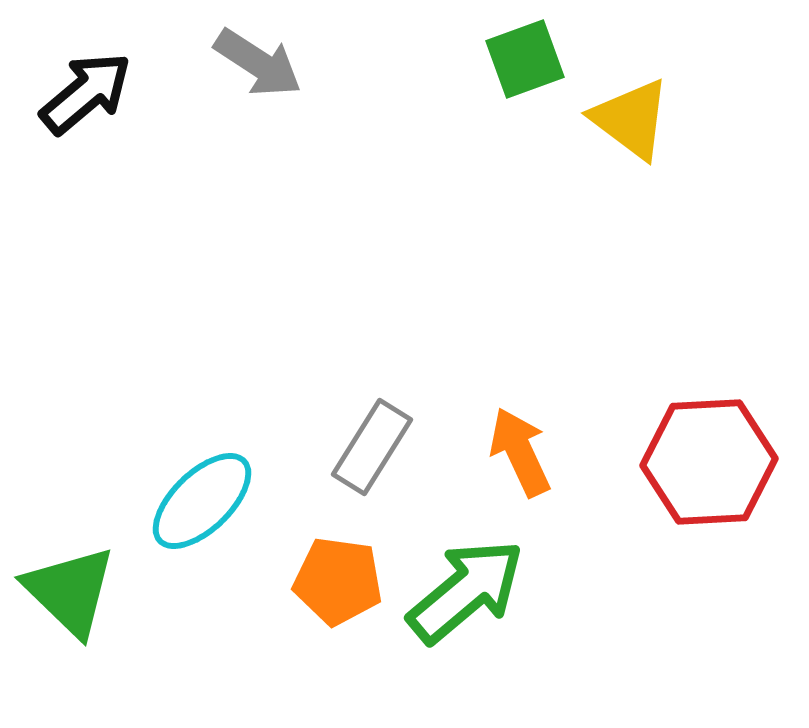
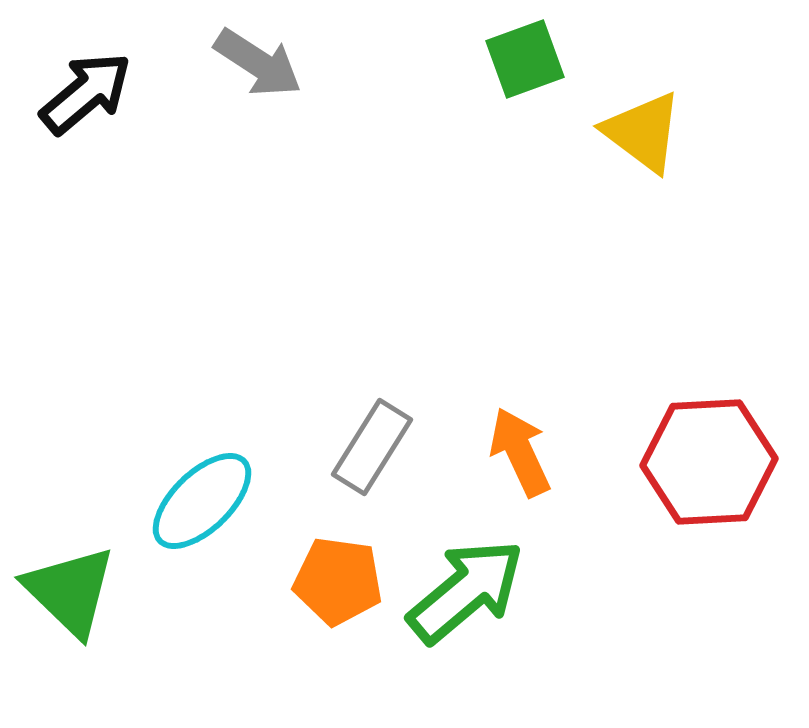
yellow triangle: moved 12 px right, 13 px down
